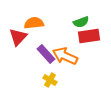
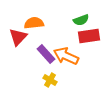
green semicircle: moved 2 px up
orange arrow: moved 1 px right
